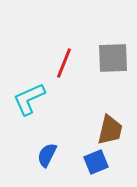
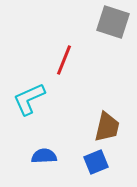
gray square: moved 36 px up; rotated 20 degrees clockwise
red line: moved 3 px up
brown trapezoid: moved 3 px left, 3 px up
blue semicircle: moved 3 px left, 1 px down; rotated 60 degrees clockwise
